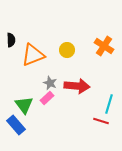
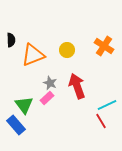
red arrow: rotated 115 degrees counterclockwise
cyan line: moved 2 px left, 1 px down; rotated 48 degrees clockwise
red line: rotated 42 degrees clockwise
